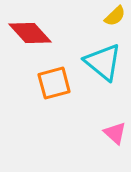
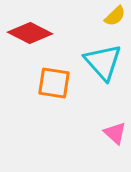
red diamond: rotated 21 degrees counterclockwise
cyan triangle: rotated 9 degrees clockwise
orange square: rotated 24 degrees clockwise
